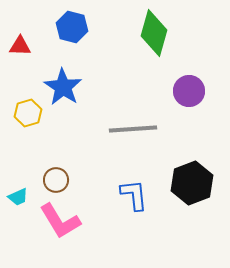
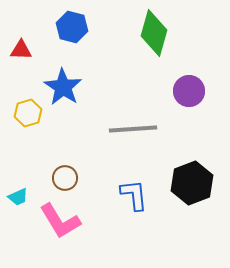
red triangle: moved 1 px right, 4 px down
brown circle: moved 9 px right, 2 px up
